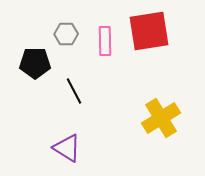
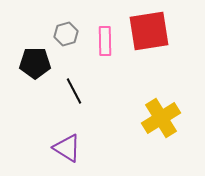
gray hexagon: rotated 15 degrees counterclockwise
